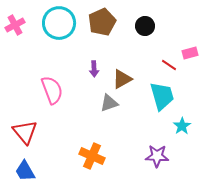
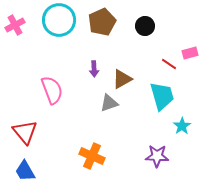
cyan circle: moved 3 px up
red line: moved 1 px up
